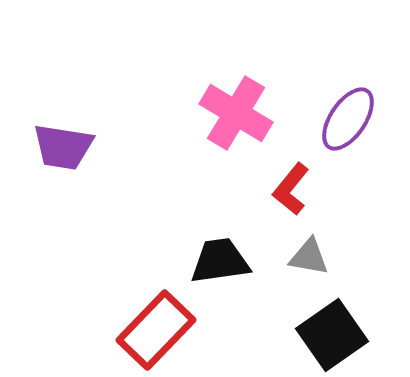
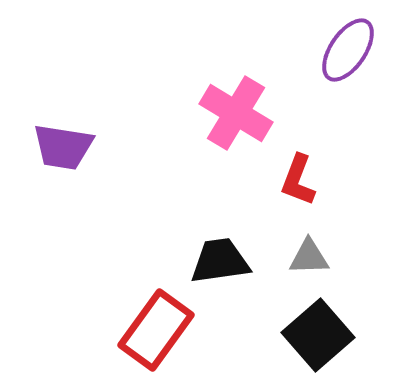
purple ellipse: moved 69 px up
red L-shape: moved 7 px right, 9 px up; rotated 18 degrees counterclockwise
gray triangle: rotated 12 degrees counterclockwise
red rectangle: rotated 8 degrees counterclockwise
black square: moved 14 px left; rotated 6 degrees counterclockwise
